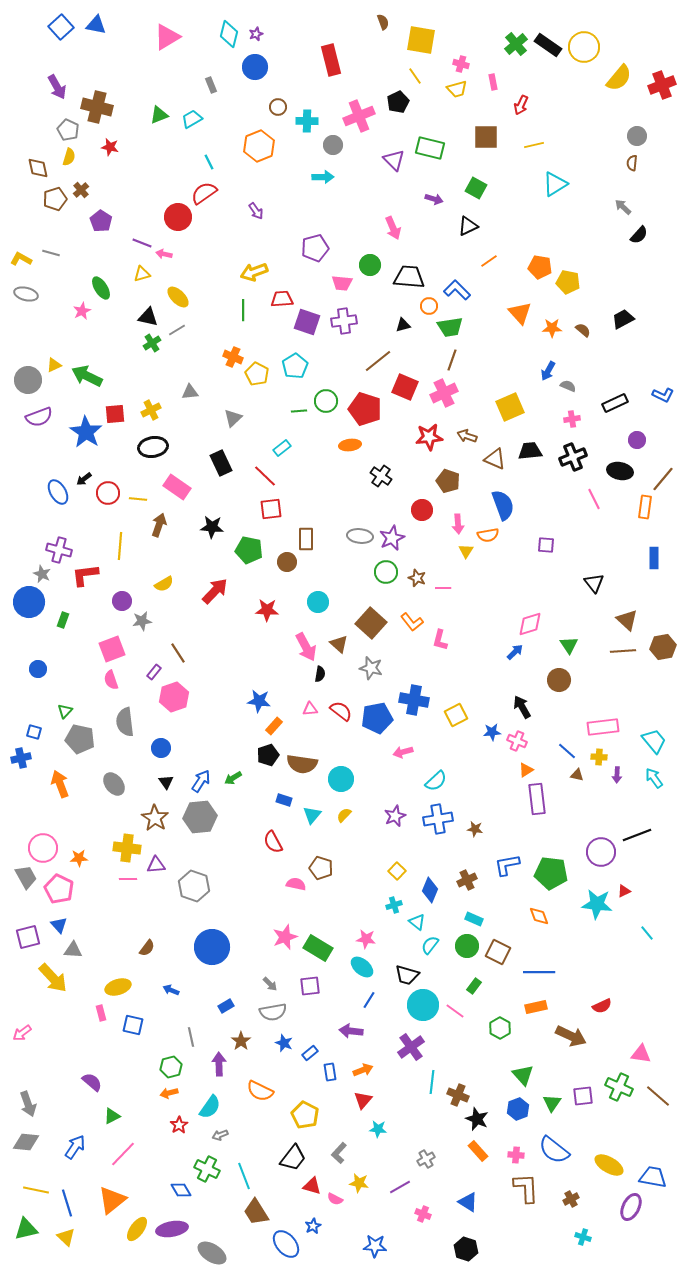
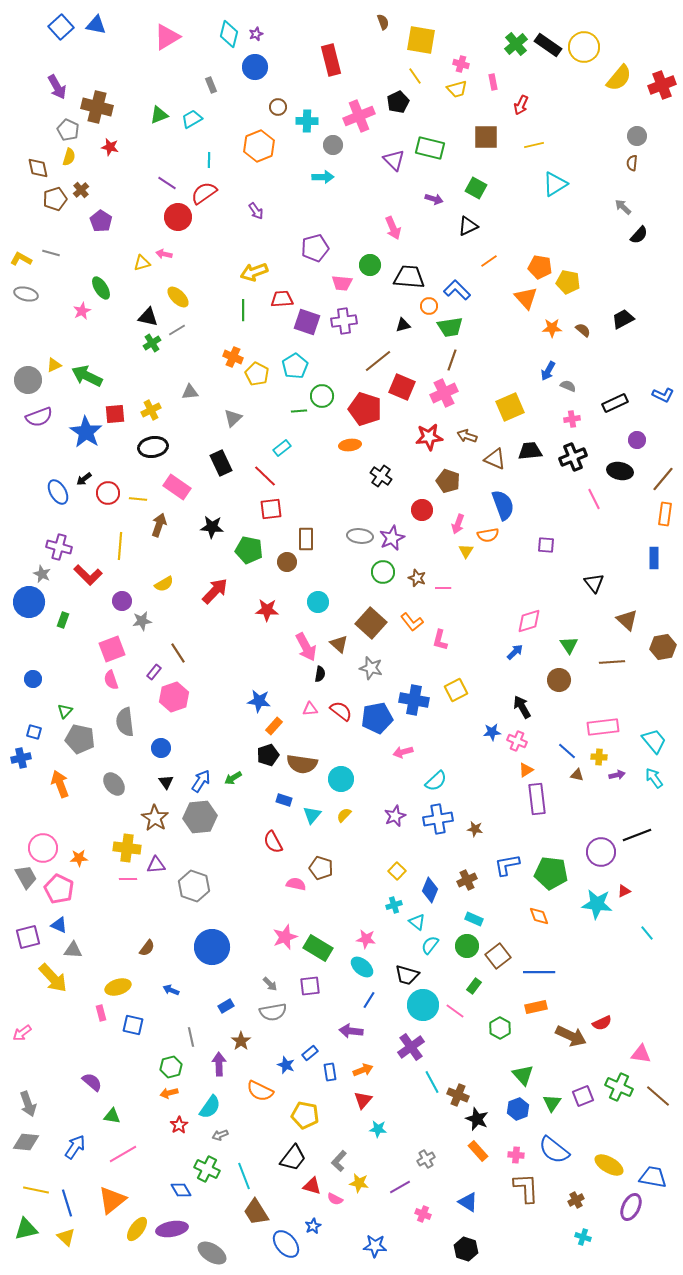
cyan line at (209, 162): moved 2 px up; rotated 28 degrees clockwise
purple line at (142, 243): moved 25 px right, 60 px up; rotated 12 degrees clockwise
yellow triangle at (142, 274): moved 11 px up
orange triangle at (520, 313): moved 6 px right, 15 px up
red square at (405, 387): moved 3 px left
green circle at (326, 401): moved 4 px left, 5 px up
orange rectangle at (645, 507): moved 20 px right, 7 px down
pink arrow at (458, 524): rotated 24 degrees clockwise
purple cross at (59, 550): moved 3 px up
green circle at (386, 572): moved 3 px left
red L-shape at (85, 575): moved 3 px right; rotated 128 degrees counterclockwise
pink diamond at (530, 624): moved 1 px left, 3 px up
brown line at (623, 651): moved 11 px left, 11 px down
blue circle at (38, 669): moved 5 px left, 10 px down
yellow square at (456, 715): moved 25 px up
purple arrow at (617, 775): rotated 105 degrees counterclockwise
blue triangle at (59, 925): rotated 24 degrees counterclockwise
brown square at (498, 952): moved 4 px down; rotated 25 degrees clockwise
red semicircle at (602, 1006): moved 17 px down
blue star at (284, 1043): moved 2 px right, 22 px down
cyan line at (432, 1082): rotated 35 degrees counterclockwise
purple square at (583, 1096): rotated 15 degrees counterclockwise
yellow pentagon at (305, 1115): rotated 16 degrees counterclockwise
green triangle at (112, 1116): rotated 36 degrees clockwise
gray L-shape at (339, 1153): moved 8 px down
pink line at (123, 1154): rotated 16 degrees clockwise
brown cross at (571, 1199): moved 5 px right, 1 px down
